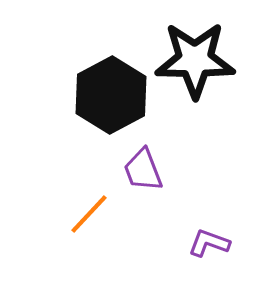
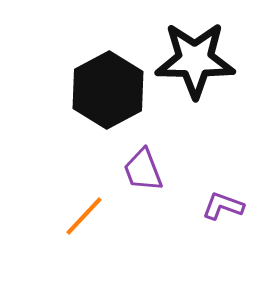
black hexagon: moved 3 px left, 5 px up
orange line: moved 5 px left, 2 px down
purple L-shape: moved 14 px right, 37 px up
